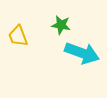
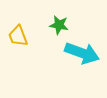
green star: moved 2 px left
